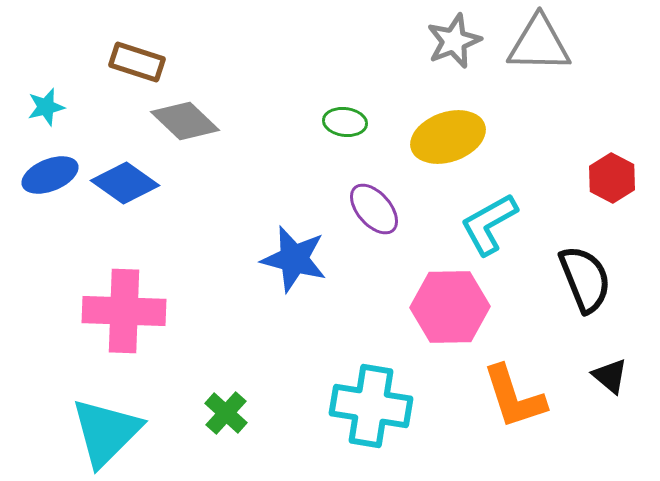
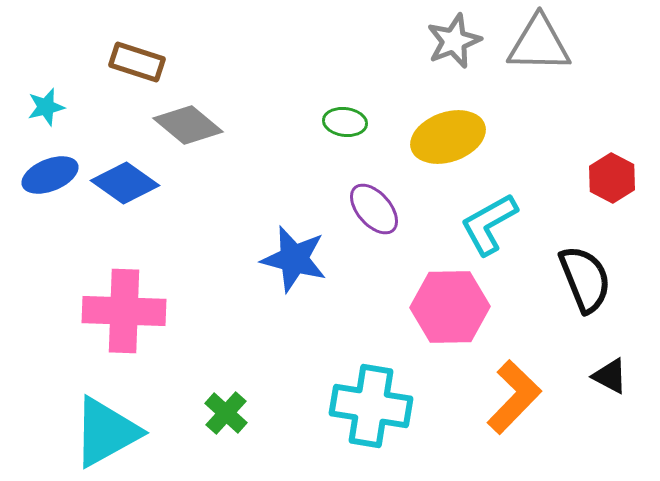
gray diamond: moved 3 px right, 4 px down; rotated 4 degrees counterclockwise
black triangle: rotated 12 degrees counterclockwise
orange L-shape: rotated 118 degrees counterclockwise
cyan triangle: rotated 16 degrees clockwise
